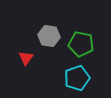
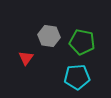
green pentagon: moved 1 px right, 2 px up
cyan pentagon: moved 1 px up; rotated 15 degrees clockwise
